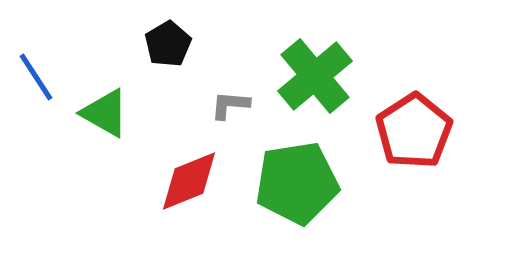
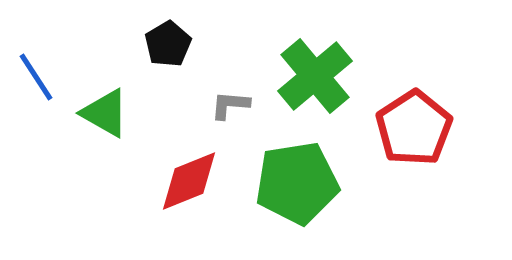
red pentagon: moved 3 px up
